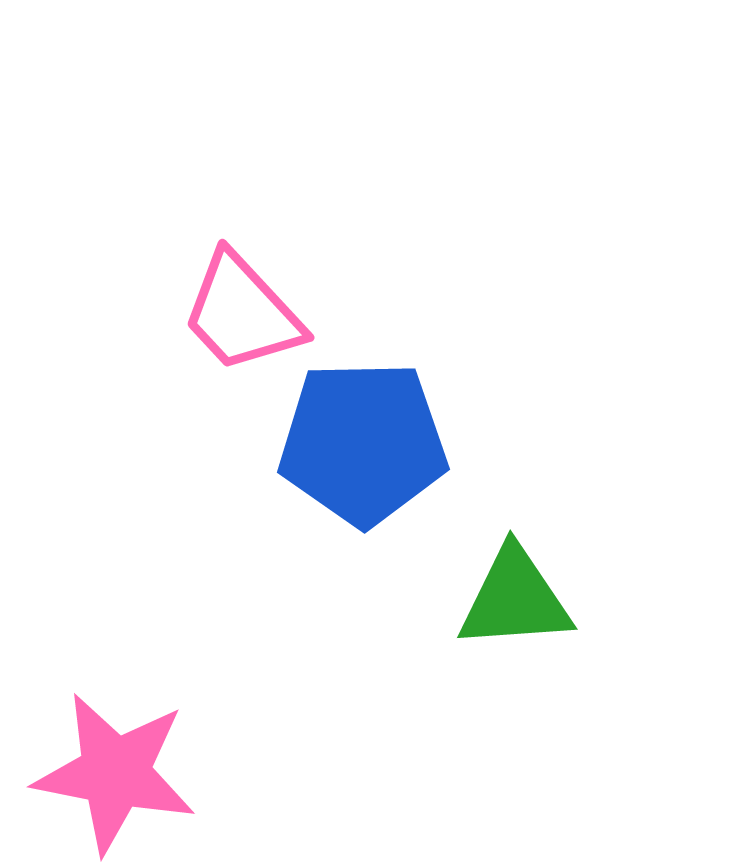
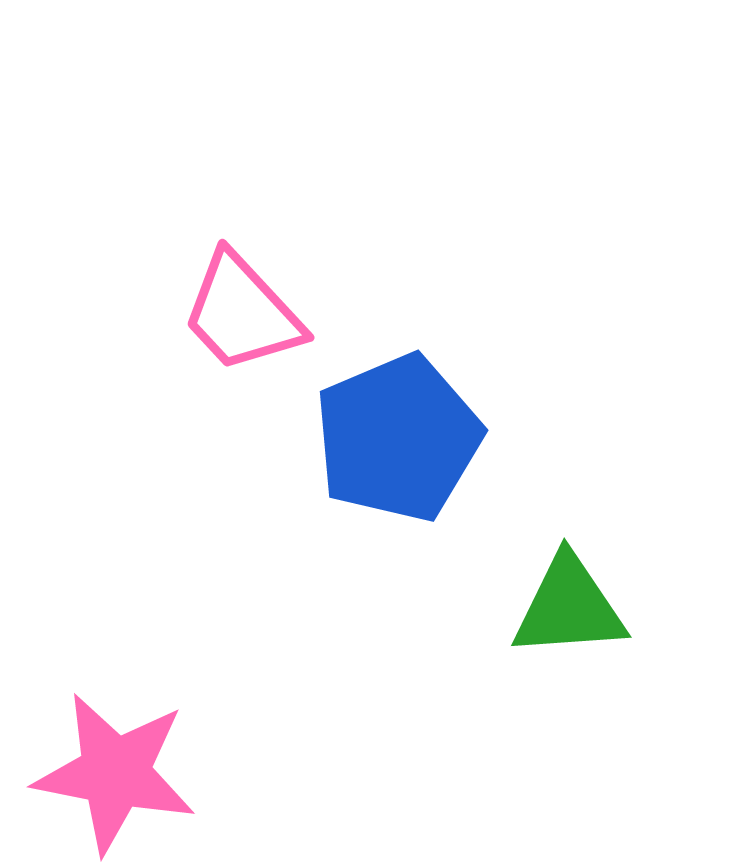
blue pentagon: moved 35 px right, 5 px up; rotated 22 degrees counterclockwise
green triangle: moved 54 px right, 8 px down
